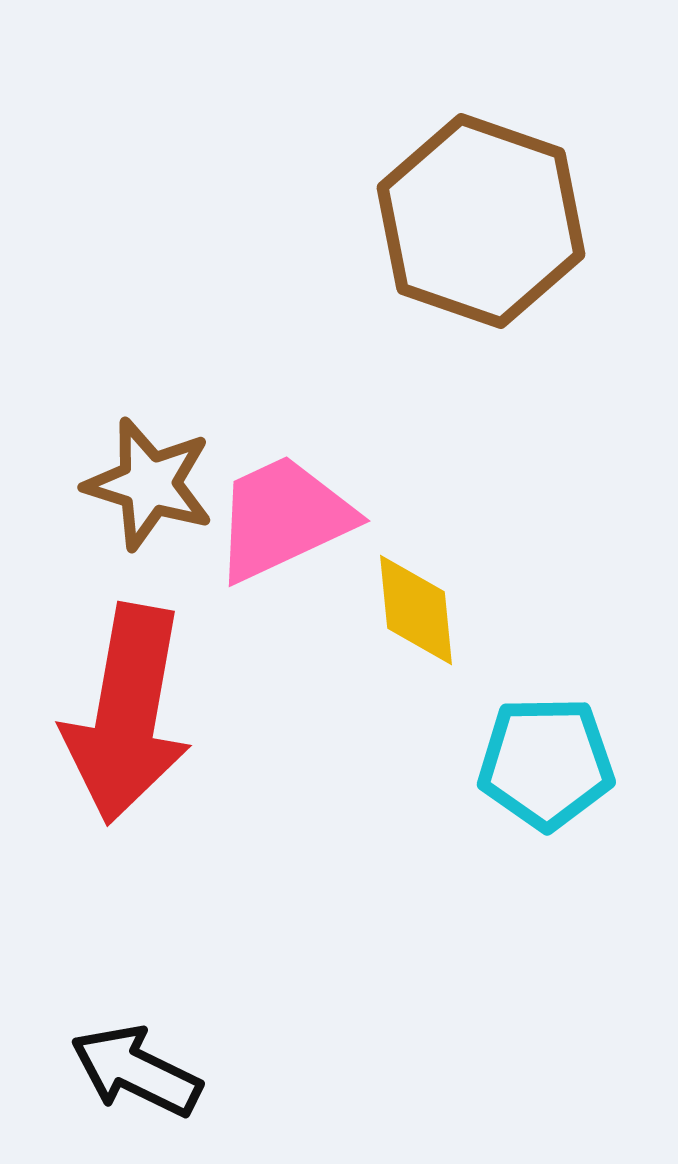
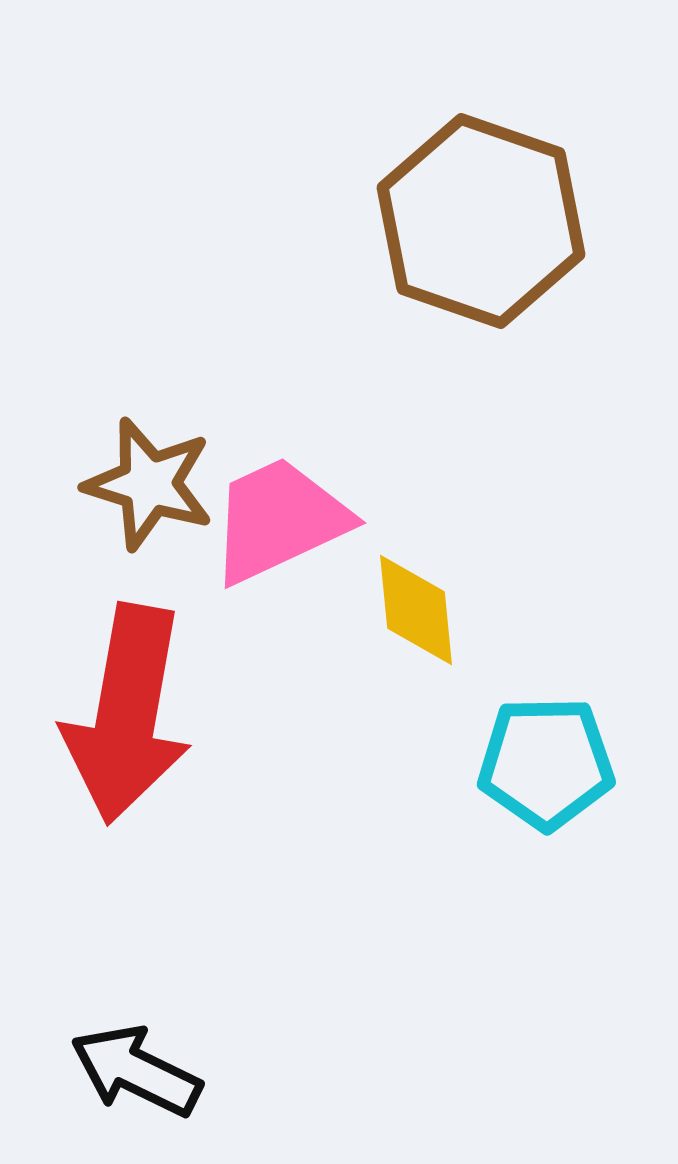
pink trapezoid: moved 4 px left, 2 px down
